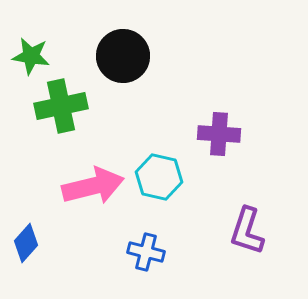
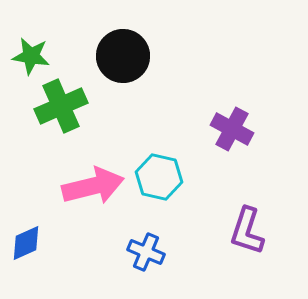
green cross: rotated 12 degrees counterclockwise
purple cross: moved 13 px right, 5 px up; rotated 24 degrees clockwise
blue diamond: rotated 24 degrees clockwise
blue cross: rotated 9 degrees clockwise
